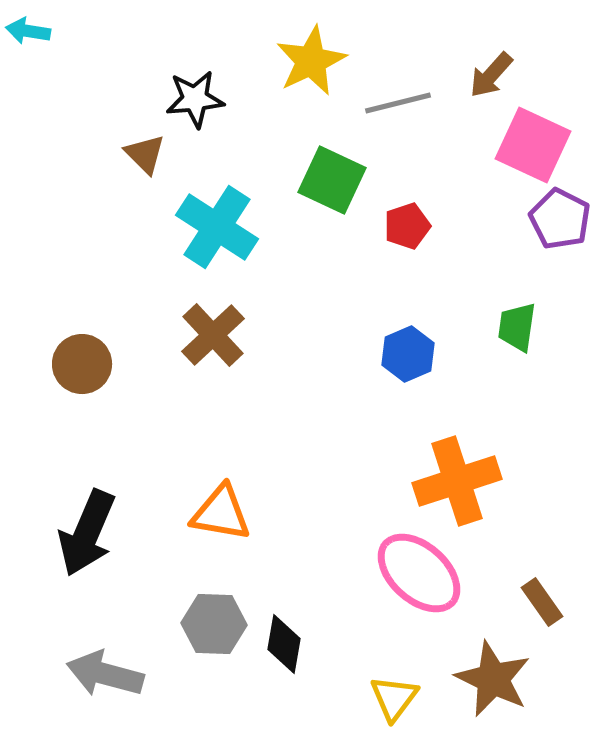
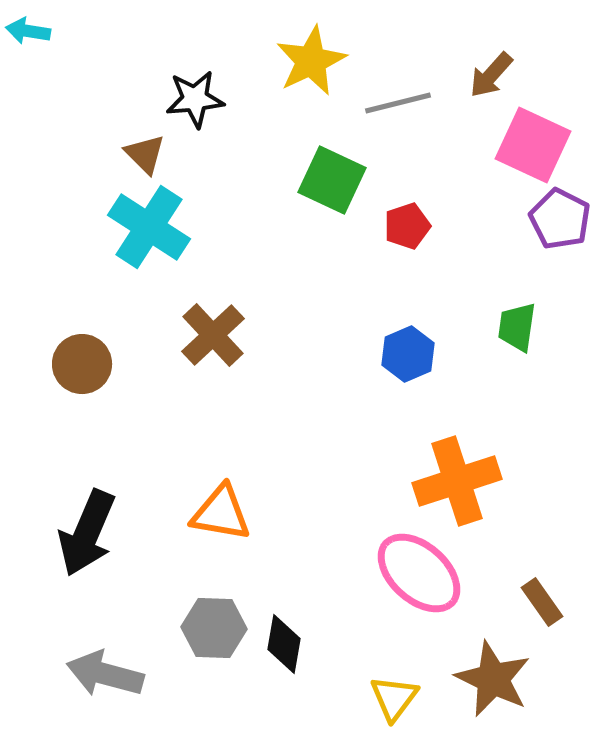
cyan cross: moved 68 px left
gray hexagon: moved 4 px down
